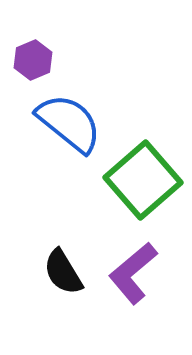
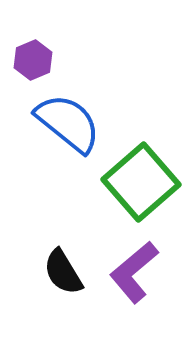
blue semicircle: moved 1 px left
green square: moved 2 px left, 2 px down
purple L-shape: moved 1 px right, 1 px up
